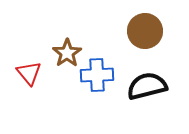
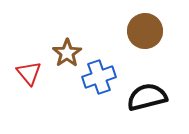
blue cross: moved 2 px right, 2 px down; rotated 16 degrees counterclockwise
black semicircle: moved 11 px down
